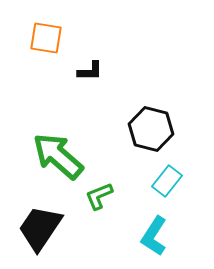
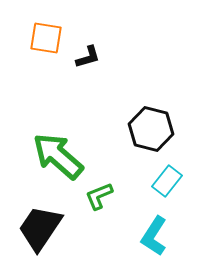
black L-shape: moved 2 px left, 14 px up; rotated 16 degrees counterclockwise
